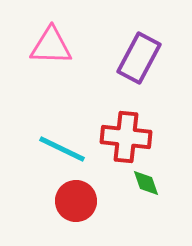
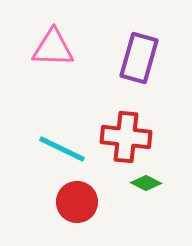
pink triangle: moved 2 px right, 2 px down
purple rectangle: rotated 12 degrees counterclockwise
green diamond: rotated 44 degrees counterclockwise
red circle: moved 1 px right, 1 px down
